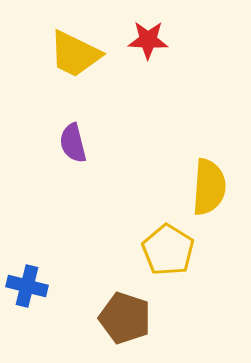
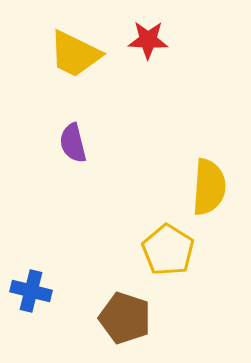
blue cross: moved 4 px right, 5 px down
